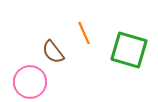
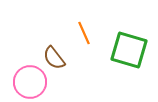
brown semicircle: moved 1 px right, 6 px down
